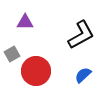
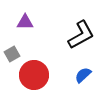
red circle: moved 2 px left, 4 px down
